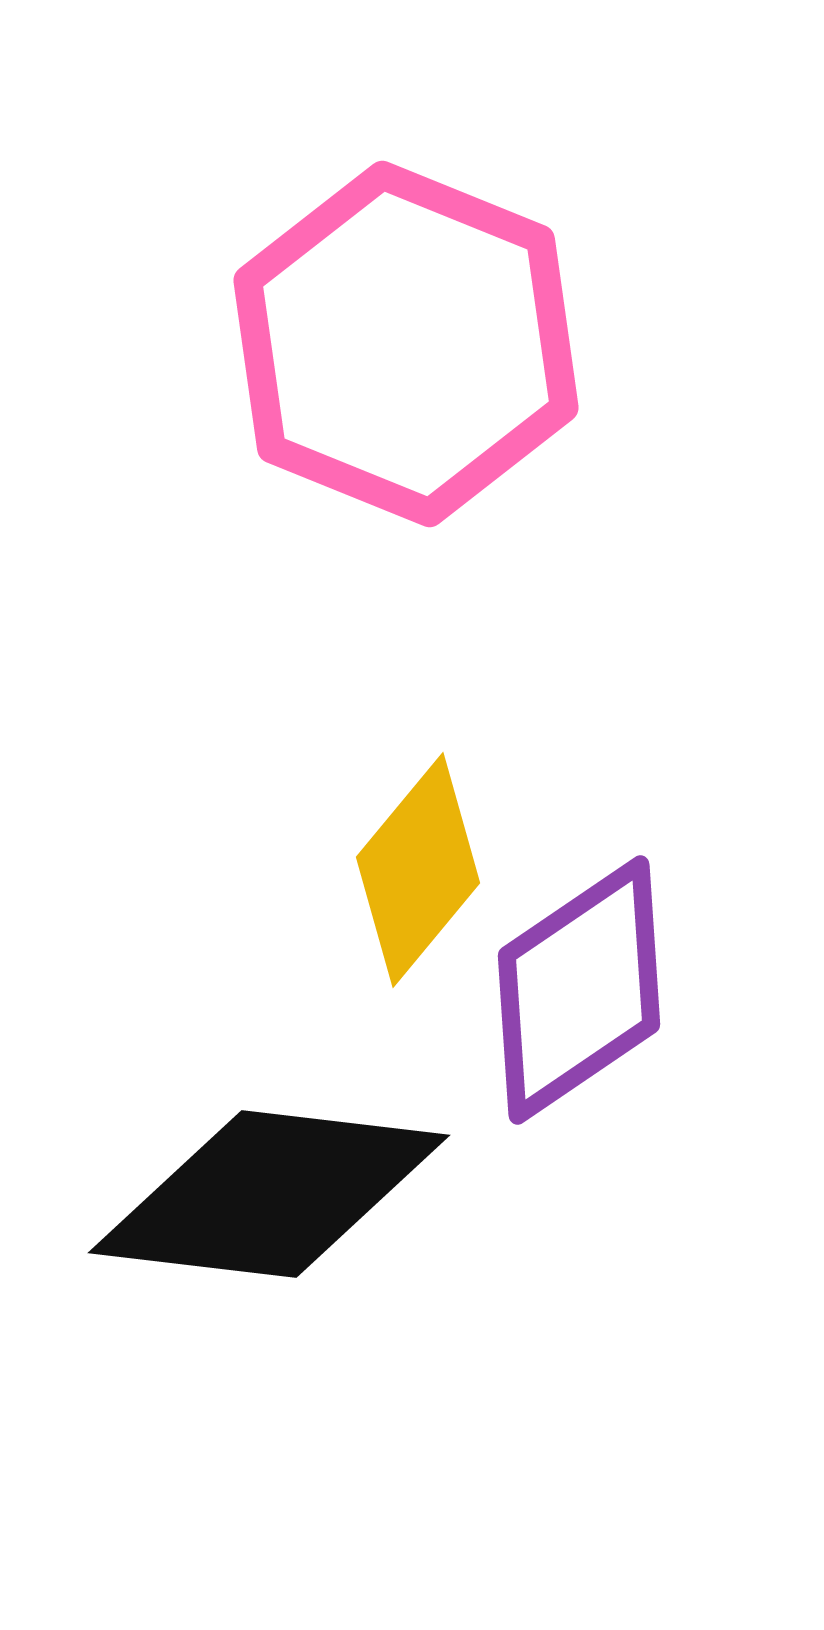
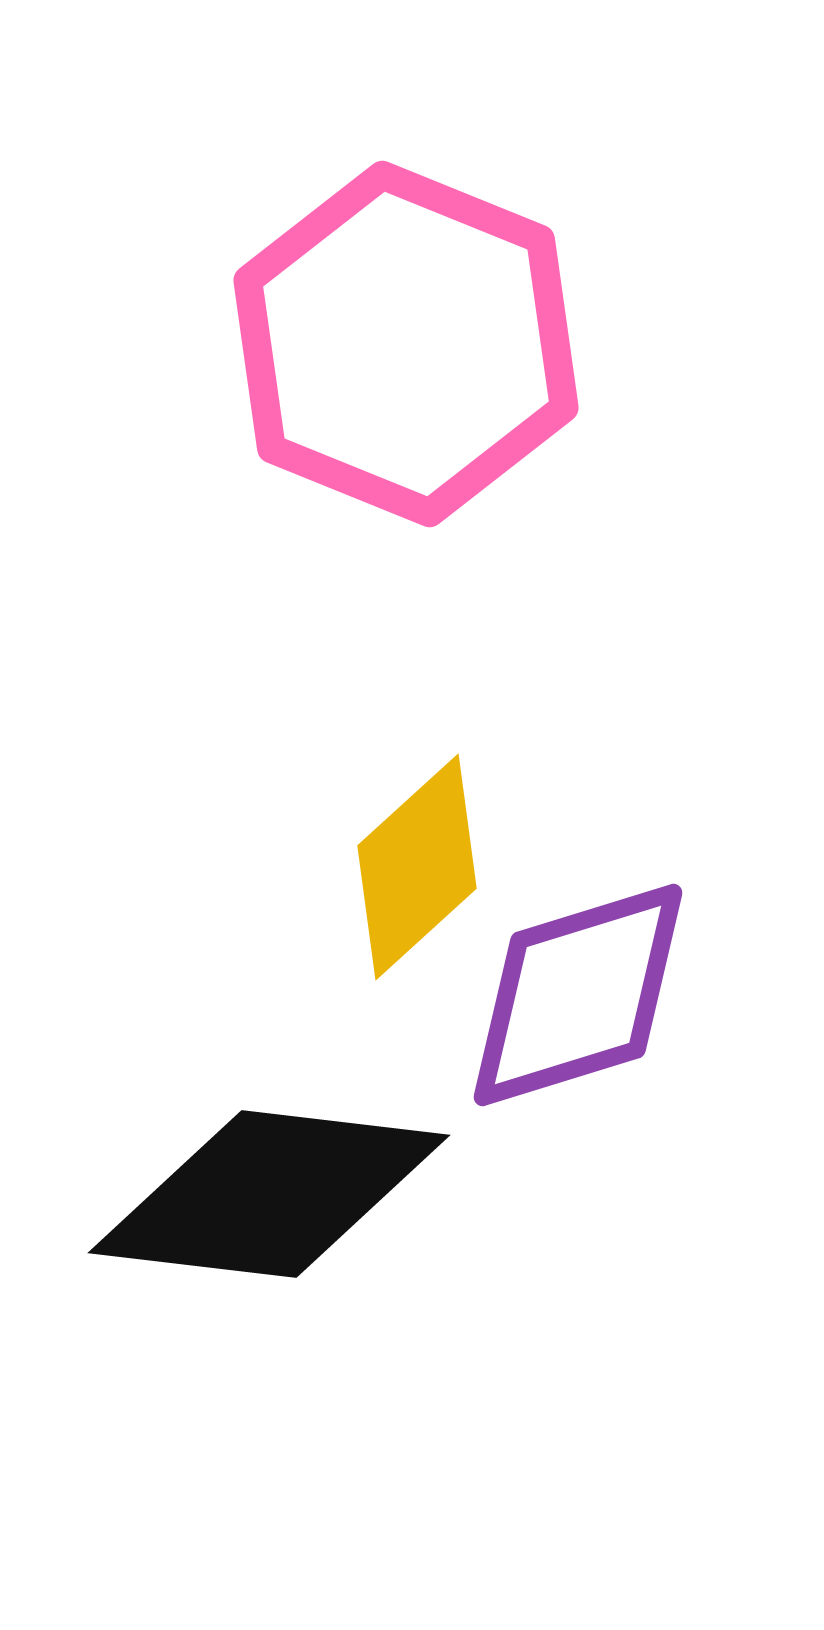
yellow diamond: moved 1 px left, 3 px up; rotated 8 degrees clockwise
purple diamond: moved 1 px left, 5 px down; rotated 17 degrees clockwise
